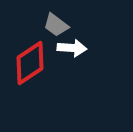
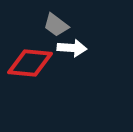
red diamond: rotated 39 degrees clockwise
